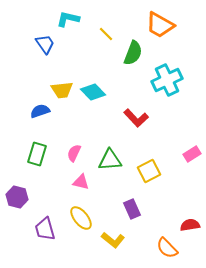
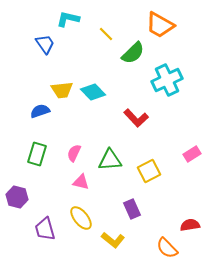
green semicircle: rotated 25 degrees clockwise
